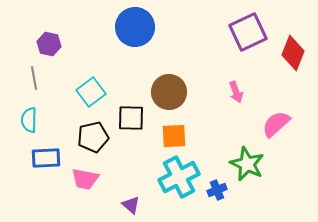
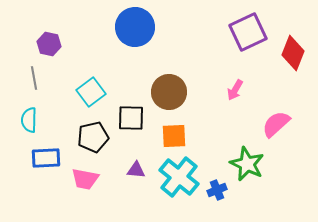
pink arrow: moved 1 px left, 2 px up; rotated 50 degrees clockwise
cyan cross: rotated 24 degrees counterclockwise
purple triangle: moved 5 px right, 35 px up; rotated 36 degrees counterclockwise
